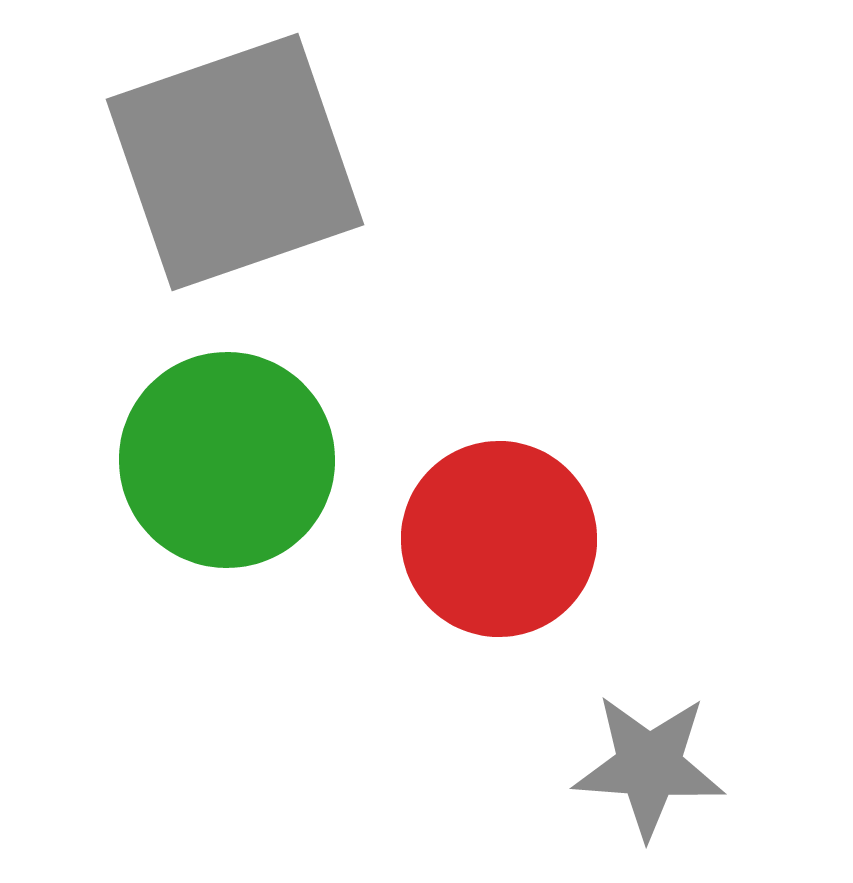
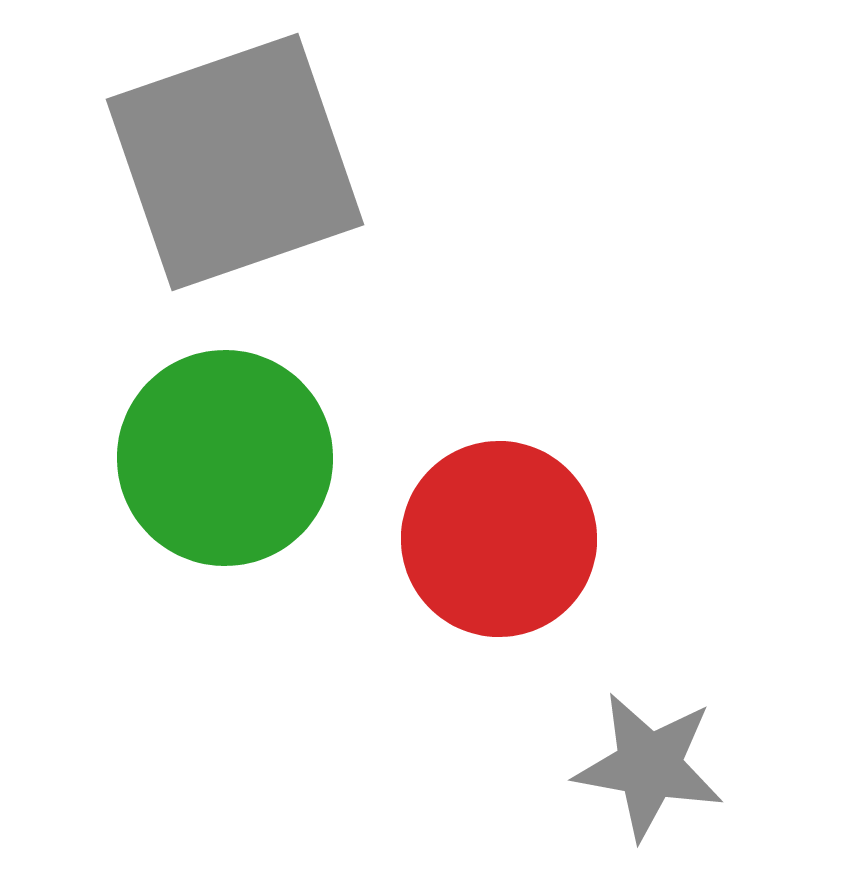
green circle: moved 2 px left, 2 px up
gray star: rotated 6 degrees clockwise
